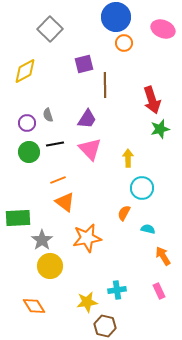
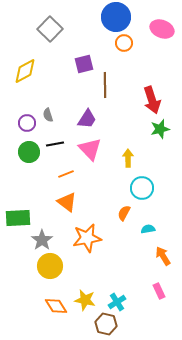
pink ellipse: moved 1 px left
orange line: moved 8 px right, 6 px up
orange triangle: moved 2 px right
cyan semicircle: rotated 24 degrees counterclockwise
cyan cross: moved 12 px down; rotated 24 degrees counterclockwise
yellow star: moved 2 px left, 2 px up; rotated 20 degrees clockwise
orange diamond: moved 22 px right
brown hexagon: moved 1 px right, 2 px up
